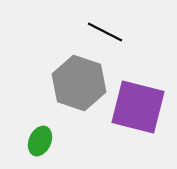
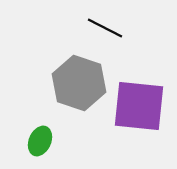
black line: moved 4 px up
purple square: moved 1 px right, 1 px up; rotated 8 degrees counterclockwise
